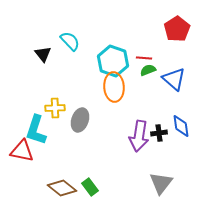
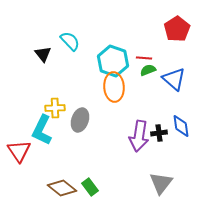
cyan L-shape: moved 6 px right; rotated 8 degrees clockwise
red triangle: moved 3 px left; rotated 45 degrees clockwise
